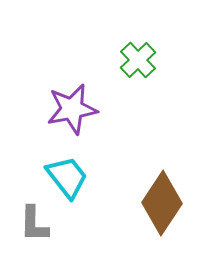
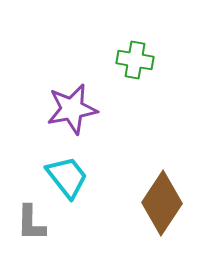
green cross: moved 3 px left; rotated 36 degrees counterclockwise
gray L-shape: moved 3 px left, 1 px up
